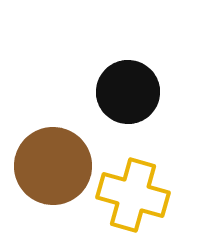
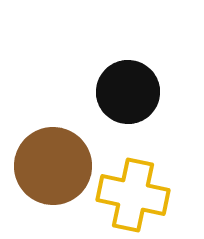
yellow cross: rotated 4 degrees counterclockwise
